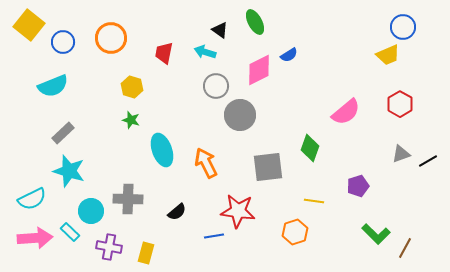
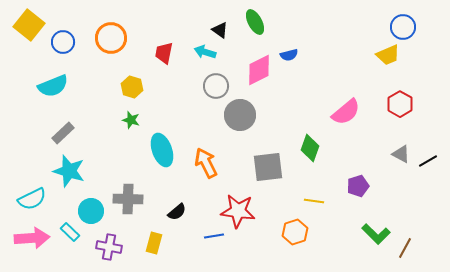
blue semicircle at (289, 55): rotated 18 degrees clockwise
gray triangle at (401, 154): rotated 48 degrees clockwise
pink arrow at (35, 238): moved 3 px left
yellow rectangle at (146, 253): moved 8 px right, 10 px up
